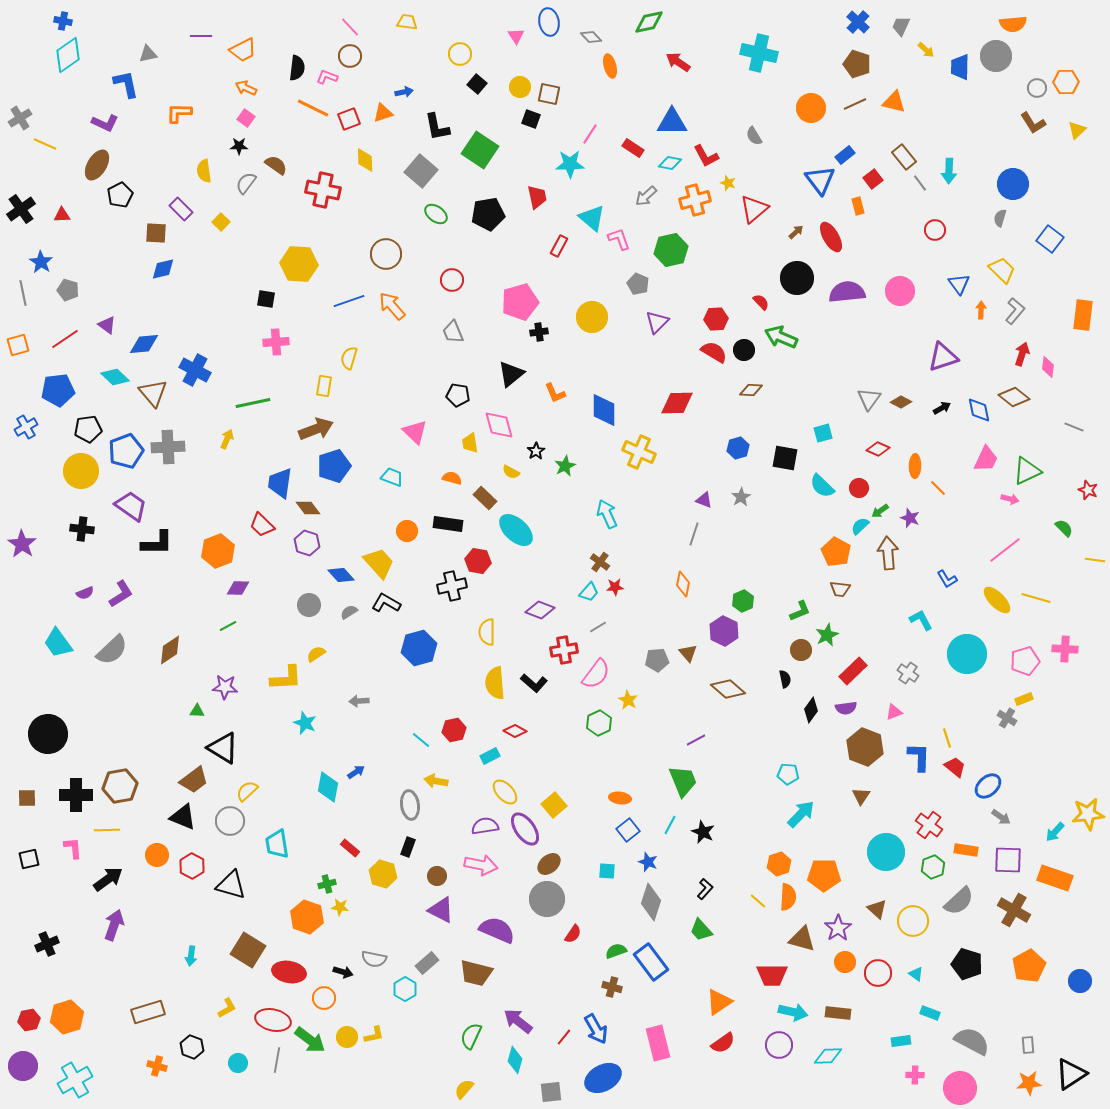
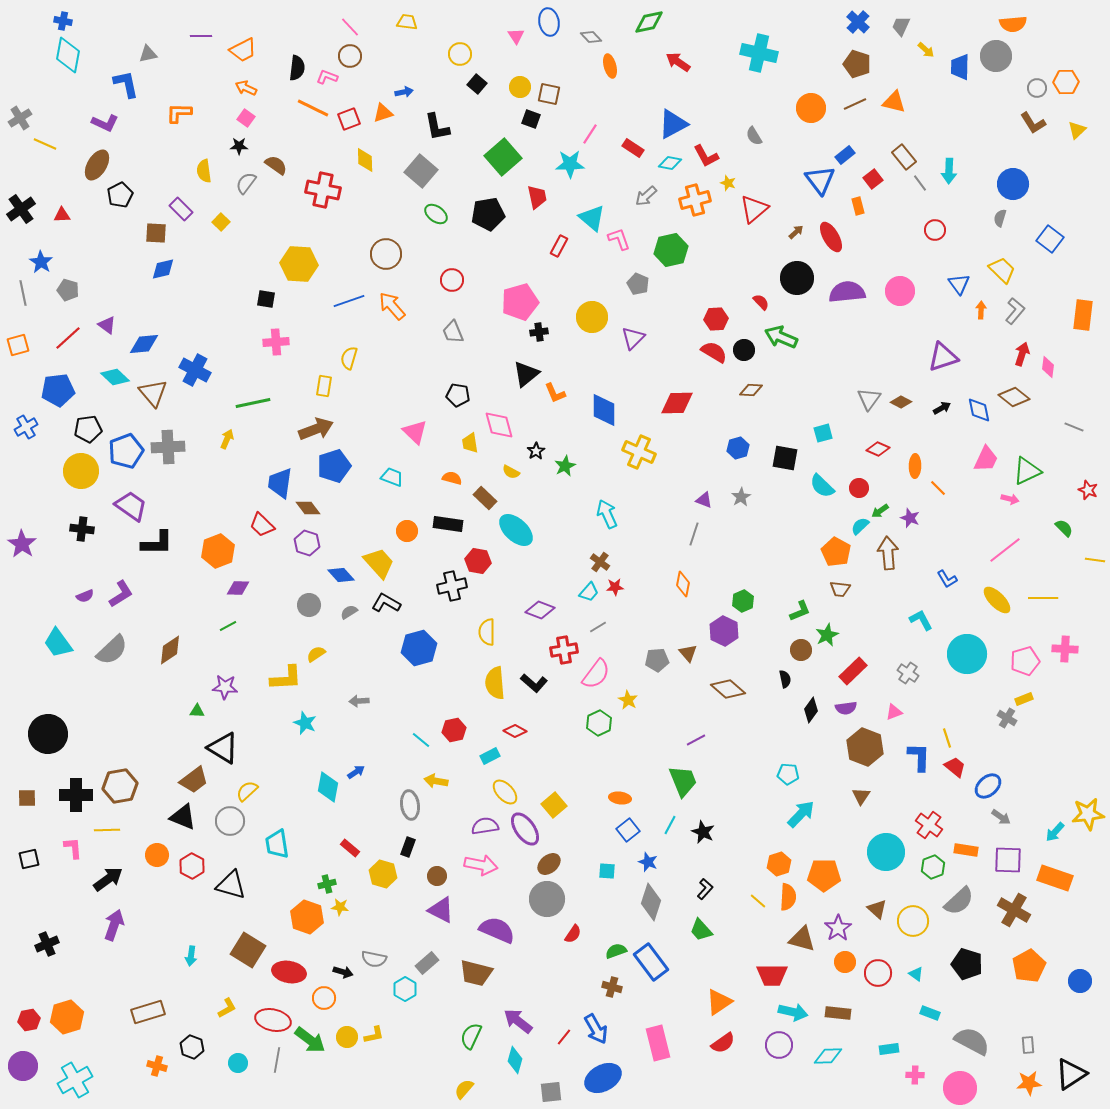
cyan diamond at (68, 55): rotated 45 degrees counterclockwise
blue triangle at (672, 122): moved 1 px right, 2 px down; rotated 28 degrees counterclockwise
green square at (480, 150): moved 23 px right, 7 px down; rotated 15 degrees clockwise
purple triangle at (657, 322): moved 24 px left, 16 px down
red line at (65, 339): moved 3 px right, 1 px up; rotated 8 degrees counterclockwise
black triangle at (511, 374): moved 15 px right
purple semicircle at (85, 593): moved 3 px down
yellow line at (1036, 598): moved 7 px right; rotated 16 degrees counterclockwise
cyan rectangle at (901, 1041): moved 12 px left, 8 px down
